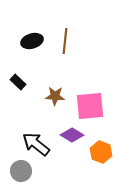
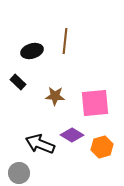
black ellipse: moved 10 px down
pink square: moved 5 px right, 3 px up
black arrow: moved 4 px right; rotated 16 degrees counterclockwise
orange hexagon: moved 1 px right, 5 px up; rotated 25 degrees clockwise
gray circle: moved 2 px left, 2 px down
